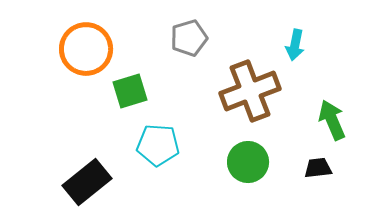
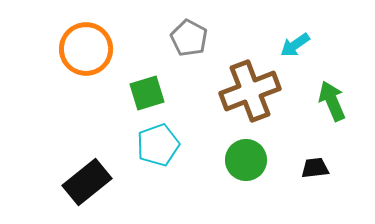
gray pentagon: rotated 27 degrees counterclockwise
cyan arrow: rotated 44 degrees clockwise
green square: moved 17 px right, 2 px down
green arrow: moved 19 px up
cyan pentagon: rotated 24 degrees counterclockwise
green circle: moved 2 px left, 2 px up
black trapezoid: moved 3 px left
